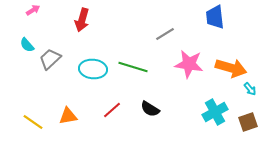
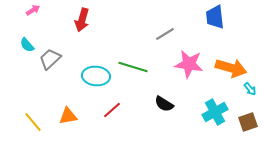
cyan ellipse: moved 3 px right, 7 px down
black semicircle: moved 14 px right, 5 px up
yellow line: rotated 15 degrees clockwise
